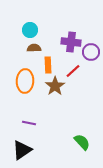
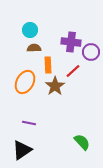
orange ellipse: moved 1 px down; rotated 25 degrees clockwise
